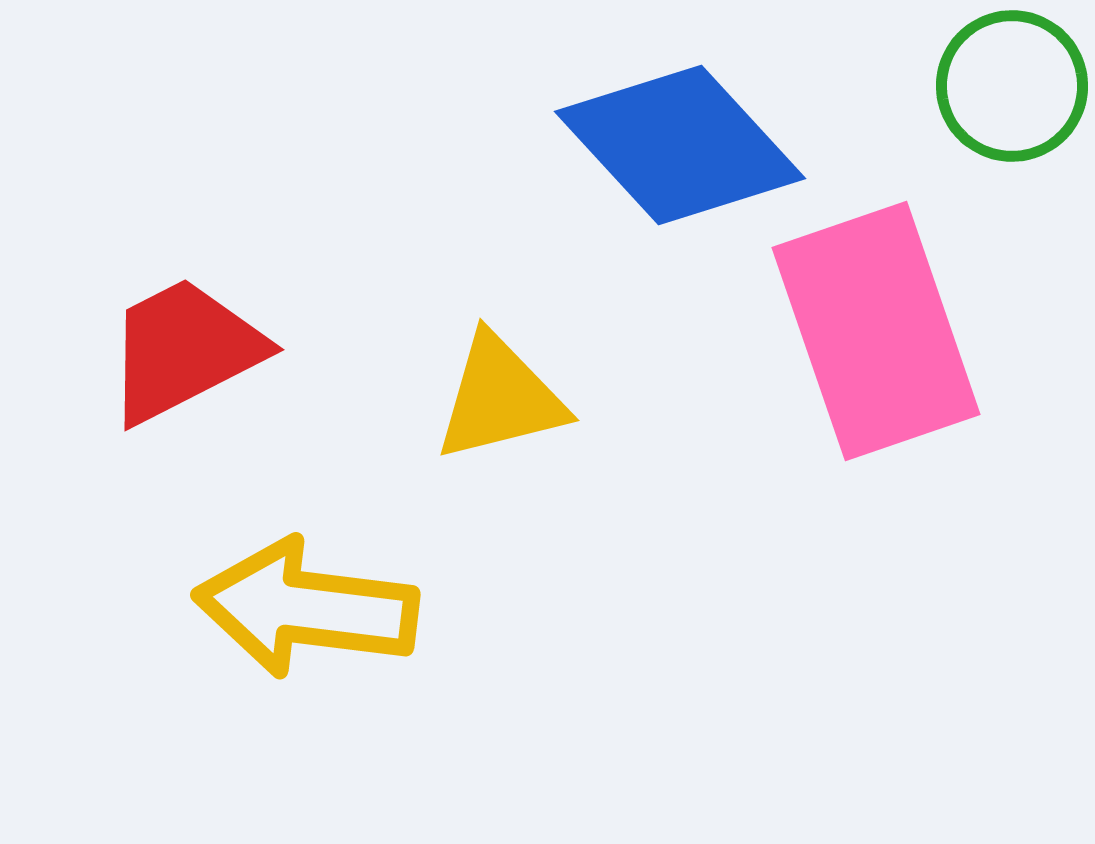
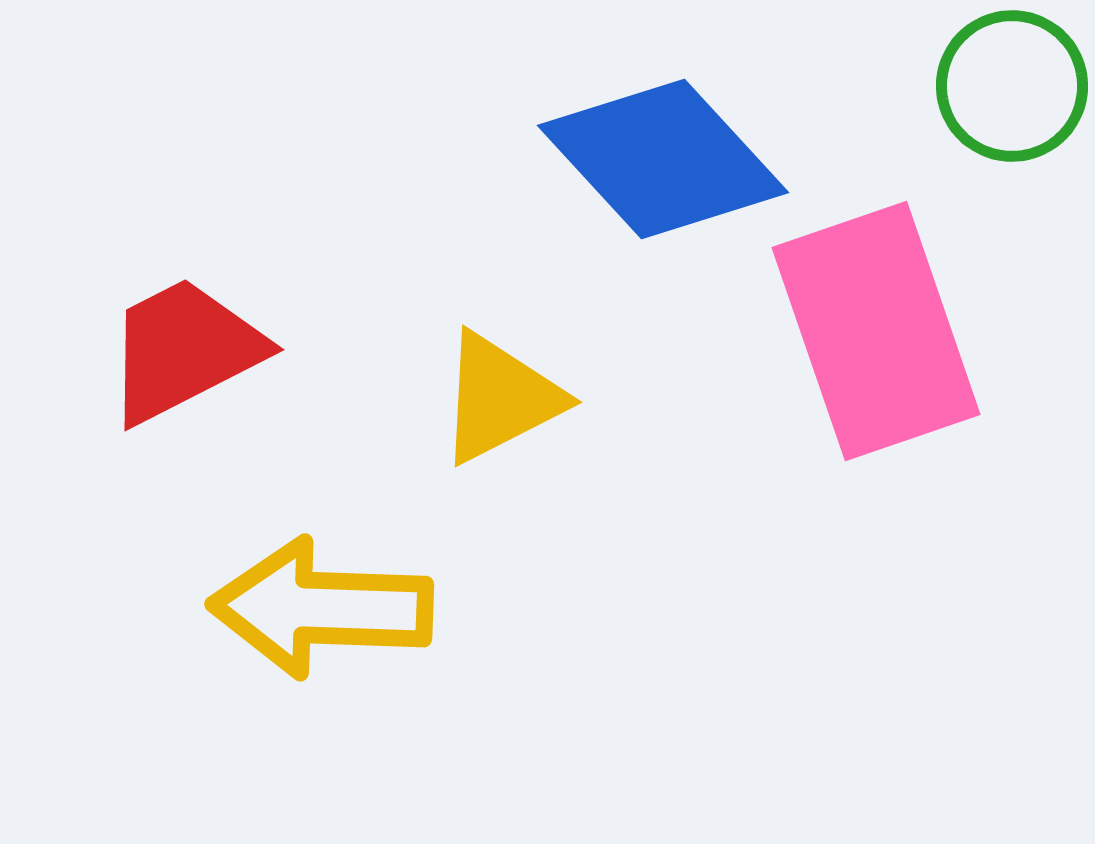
blue diamond: moved 17 px left, 14 px down
yellow triangle: rotated 13 degrees counterclockwise
yellow arrow: moved 15 px right; rotated 5 degrees counterclockwise
